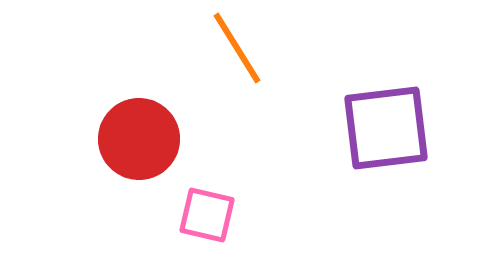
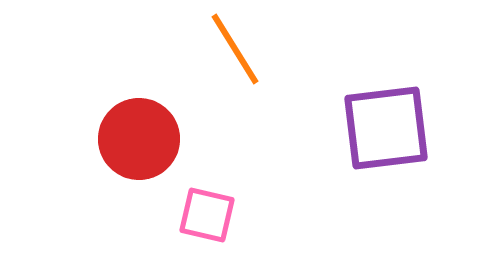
orange line: moved 2 px left, 1 px down
